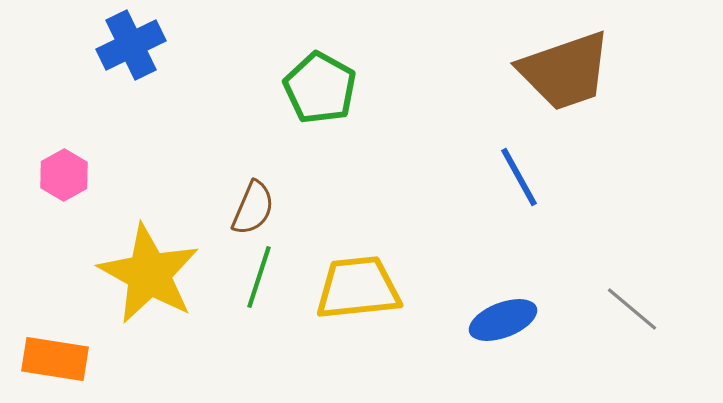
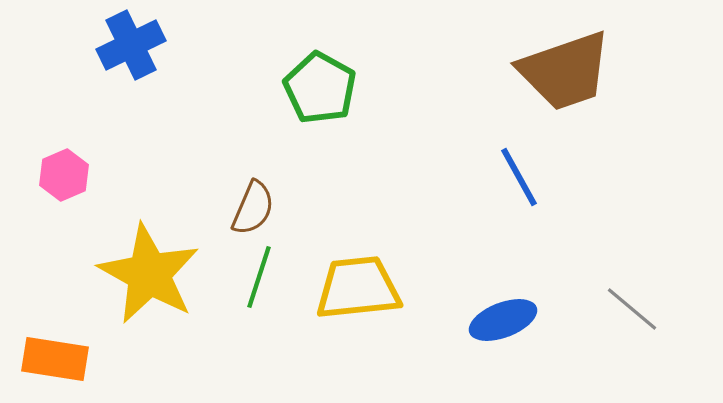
pink hexagon: rotated 6 degrees clockwise
